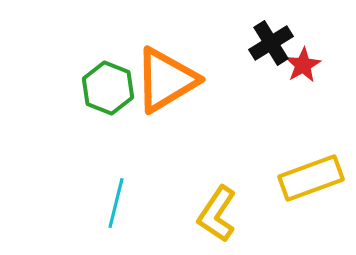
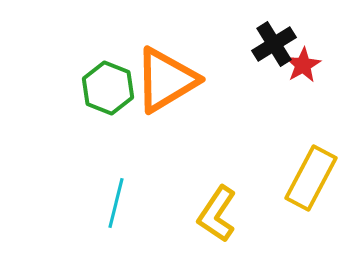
black cross: moved 3 px right, 1 px down
yellow rectangle: rotated 42 degrees counterclockwise
